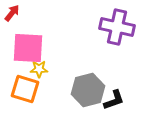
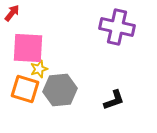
yellow star: rotated 18 degrees counterclockwise
gray hexagon: moved 28 px left; rotated 8 degrees clockwise
